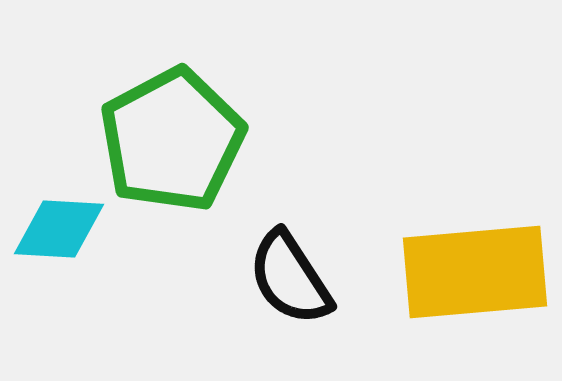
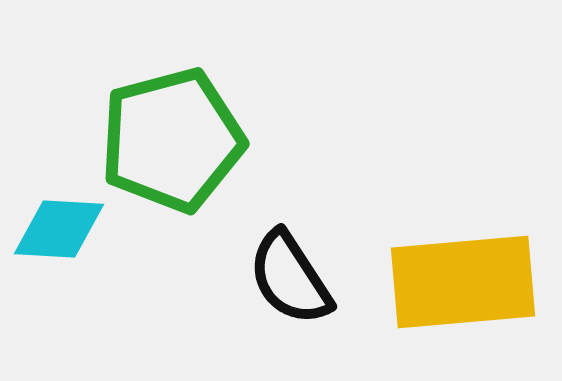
green pentagon: rotated 13 degrees clockwise
yellow rectangle: moved 12 px left, 10 px down
